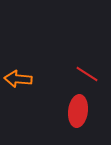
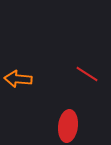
red ellipse: moved 10 px left, 15 px down
